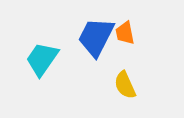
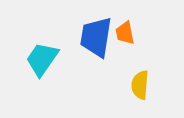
blue trapezoid: rotated 18 degrees counterclockwise
yellow semicircle: moved 15 px right; rotated 28 degrees clockwise
